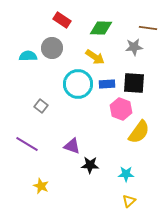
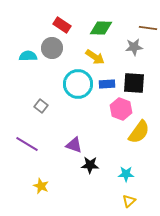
red rectangle: moved 5 px down
purple triangle: moved 2 px right, 1 px up
